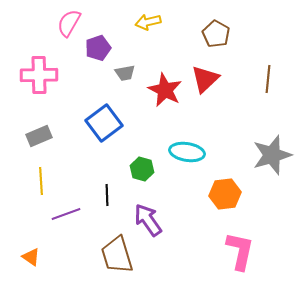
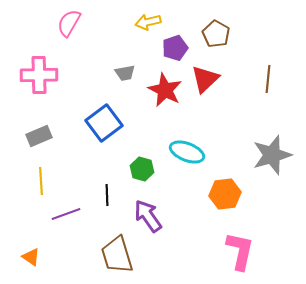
purple pentagon: moved 77 px right
cyan ellipse: rotated 12 degrees clockwise
purple arrow: moved 4 px up
